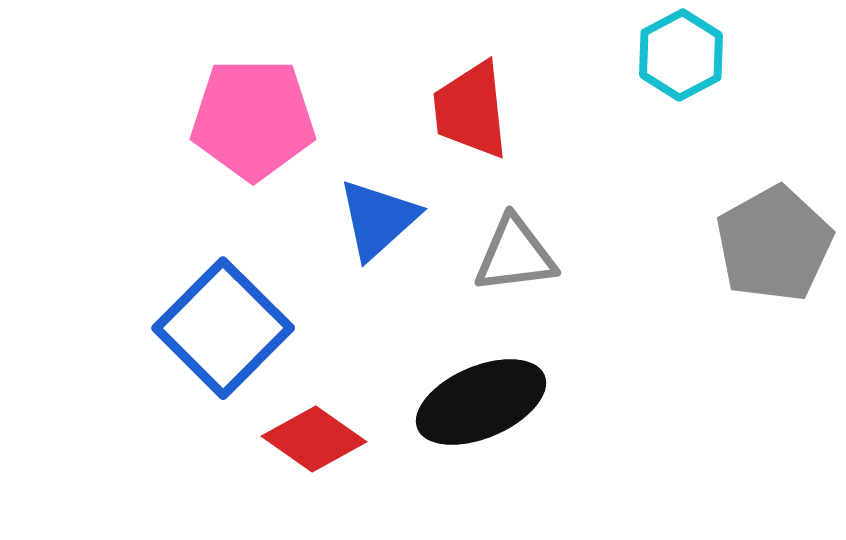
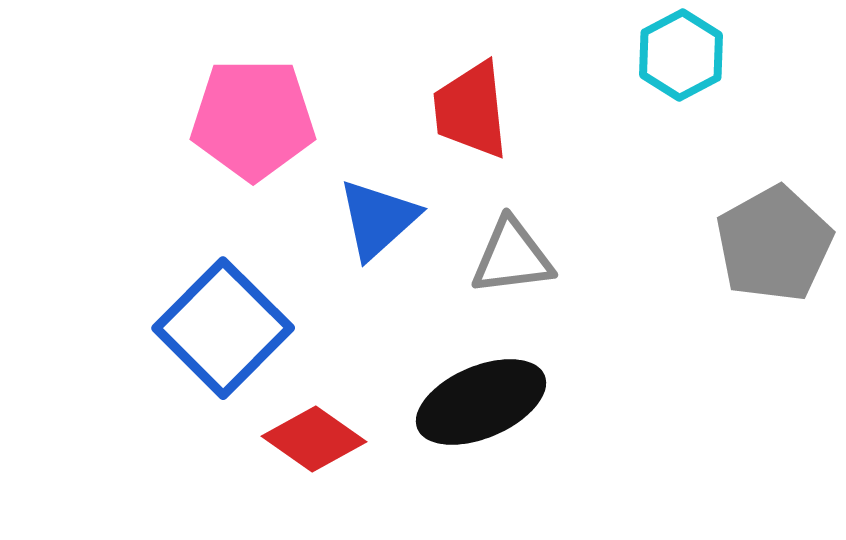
gray triangle: moved 3 px left, 2 px down
